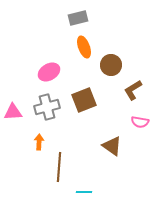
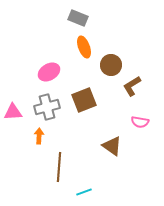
gray rectangle: rotated 36 degrees clockwise
brown L-shape: moved 1 px left, 4 px up
orange arrow: moved 6 px up
cyan line: rotated 21 degrees counterclockwise
